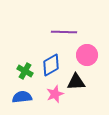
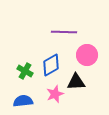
blue semicircle: moved 1 px right, 4 px down
